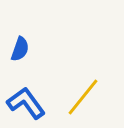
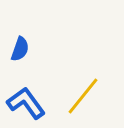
yellow line: moved 1 px up
